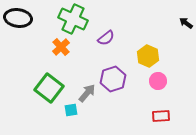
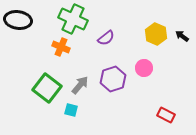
black ellipse: moved 2 px down
black arrow: moved 4 px left, 13 px down
orange cross: rotated 24 degrees counterclockwise
yellow hexagon: moved 8 px right, 22 px up
pink circle: moved 14 px left, 13 px up
green square: moved 2 px left
gray arrow: moved 7 px left, 8 px up
cyan square: rotated 24 degrees clockwise
red rectangle: moved 5 px right, 1 px up; rotated 30 degrees clockwise
